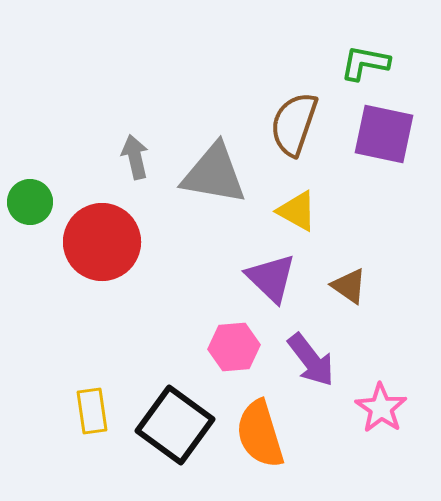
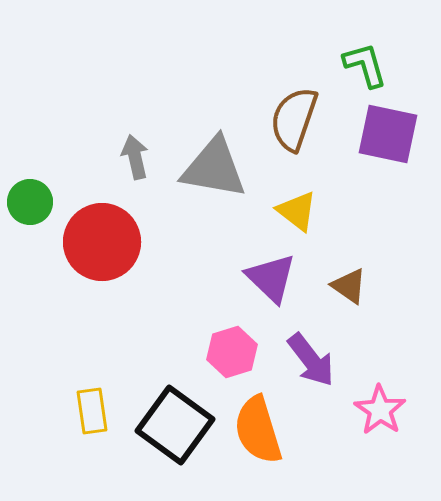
green L-shape: moved 2 px down; rotated 63 degrees clockwise
brown semicircle: moved 5 px up
purple square: moved 4 px right
gray triangle: moved 6 px up
yellow triangle: rotated 9 degrees clockwise
pink hexagon: moved 2 px left, 5 px down; rotated 12 degrees counterclockwise
pink star: moved 1 px left, 2 px down
orange semicircle: moved 2 px left, 4 px up
